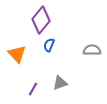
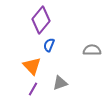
orange triangle: moved 15 px right, 12 px down
